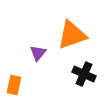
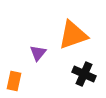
orange triangle: moved 1 px right
orange rectangle: moved 4 px up
